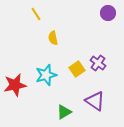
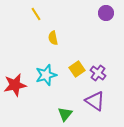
purple circle: moved 2 px left
purple cross: moved 10 px down
green triangle: moved 1 px right, 2 px down; rotated 21 degrees counterclockwise
